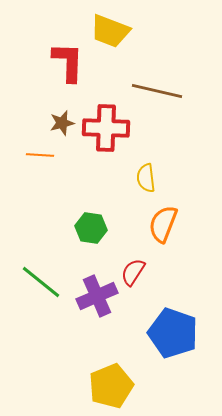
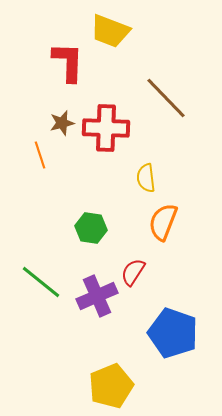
brown line: moved 9 px right, 7 px down; rotated 33 degrees clockwise
orange line: rotated 68 degrees clockwise
orange semicircle: moved 2 px up
